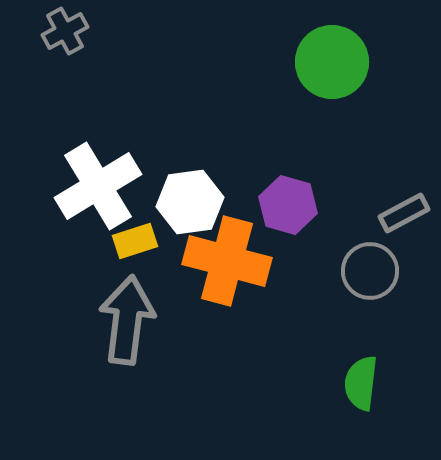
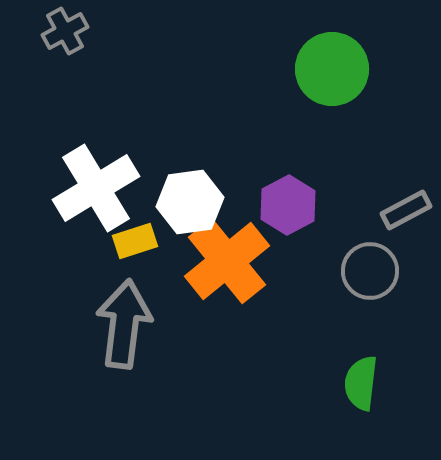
green circle: moved 7 px down
white cross: moved 2 px left, 2 px down
purple hexagon: rotated 16 degrees clockwise
gray rectangle: moved 2 px right, 3 px up
orange cross: rotated 36 degrees clockwise
gray arrow: moved 3 px left, 4 px down
